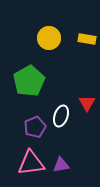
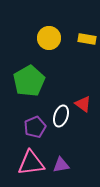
red triangle: moved 4 px left, 1 px down; rotated 24 degrees counterclockwise
